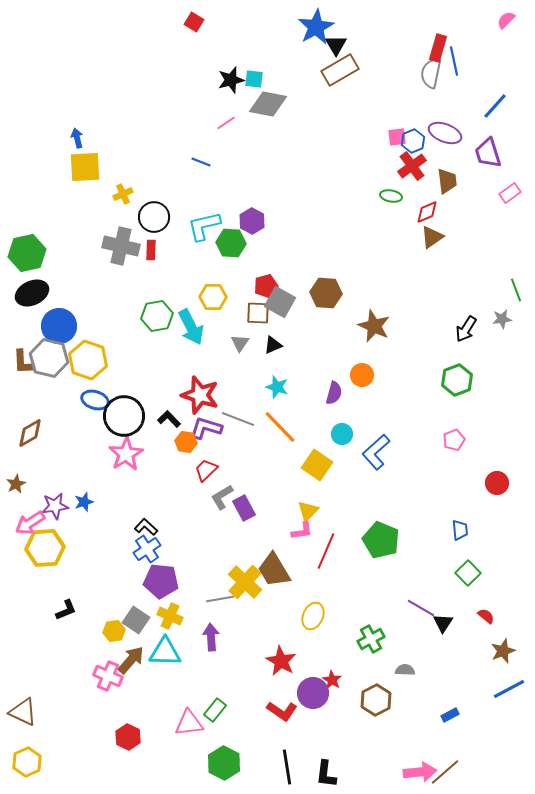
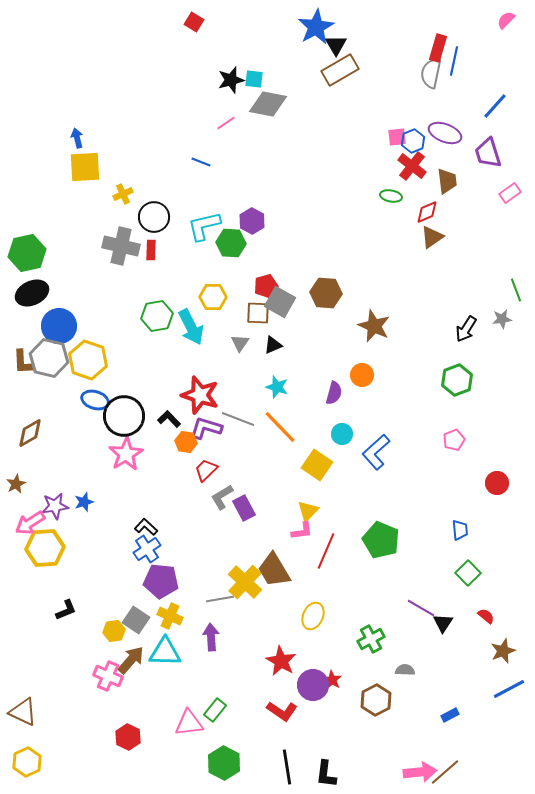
blue line at (454, 61): rotated 24 degrees clockwise
red cross at (412, 166): rotated 16 degrees counterclockwise
purple circle at (313, 693): moved 8 px up
